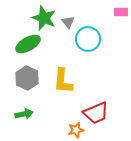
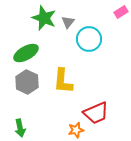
pink rectangle: rotated 32 degrees counterclockwise
gray triangle: rotated 16 degrees clockwise
cyan circle: moved 1 px right
green ellipse: moved 2 px left, 9 px down
gray hexagon: moved 4 px down
green arrow: moved 4 px left, 14 px down; rotated 90 degrees clockwise
